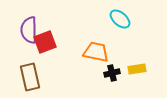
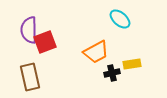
orange trapezoid: rotated 140 degrees clockwise
yellow rectangle: moved 5 px left, 5 px up
